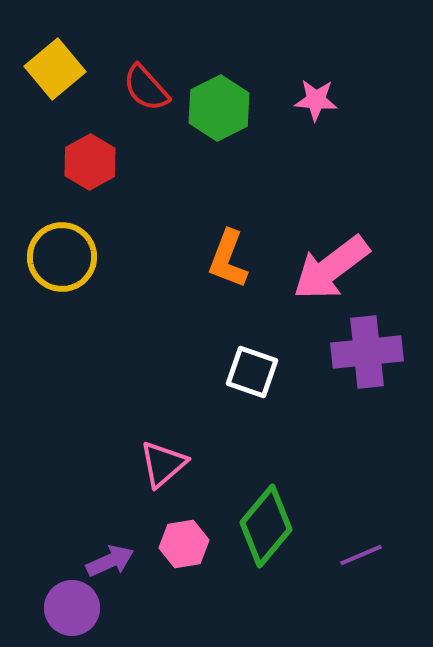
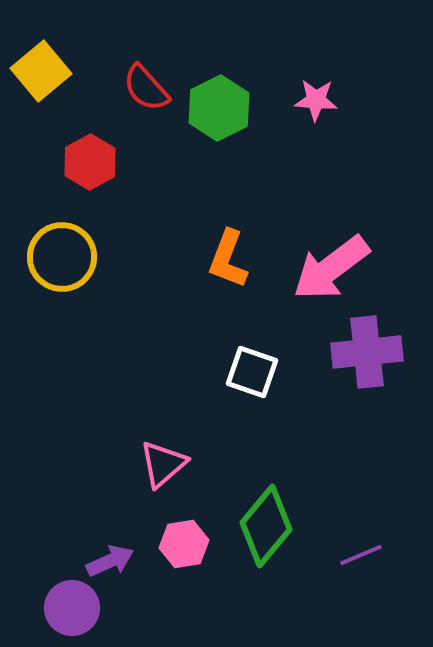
yellow square: moved 14 px left, 2 px down
